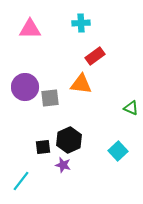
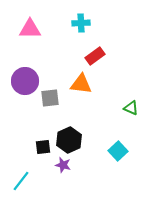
purple circle: moved 6 px up
